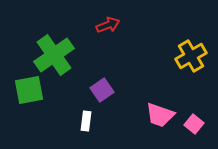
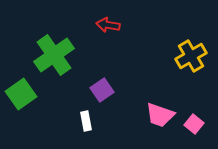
red arrow: rotated 150 degrees counterclockwise
green square: moved 8 px left, 4 px down; rotated 24 degrees counterclockwise
white rectangle: rotated 18 degrees counterclockwise
